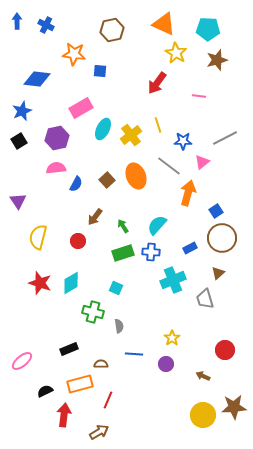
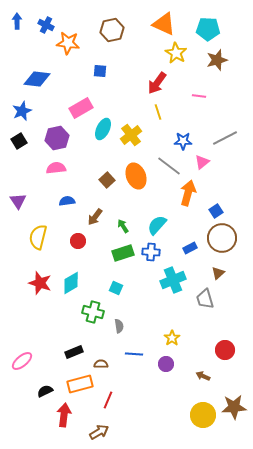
orange star at (74, 54): moved 6 px left, 11 px up
yellow line at (158, 125): moved 13 px up
blue semicircle at (76, 184): moved 9 px left, 17 px down; rotated 126 degrees counterclockwise
black rectangle at (69, 349): moved 5 px right, 3 px down
